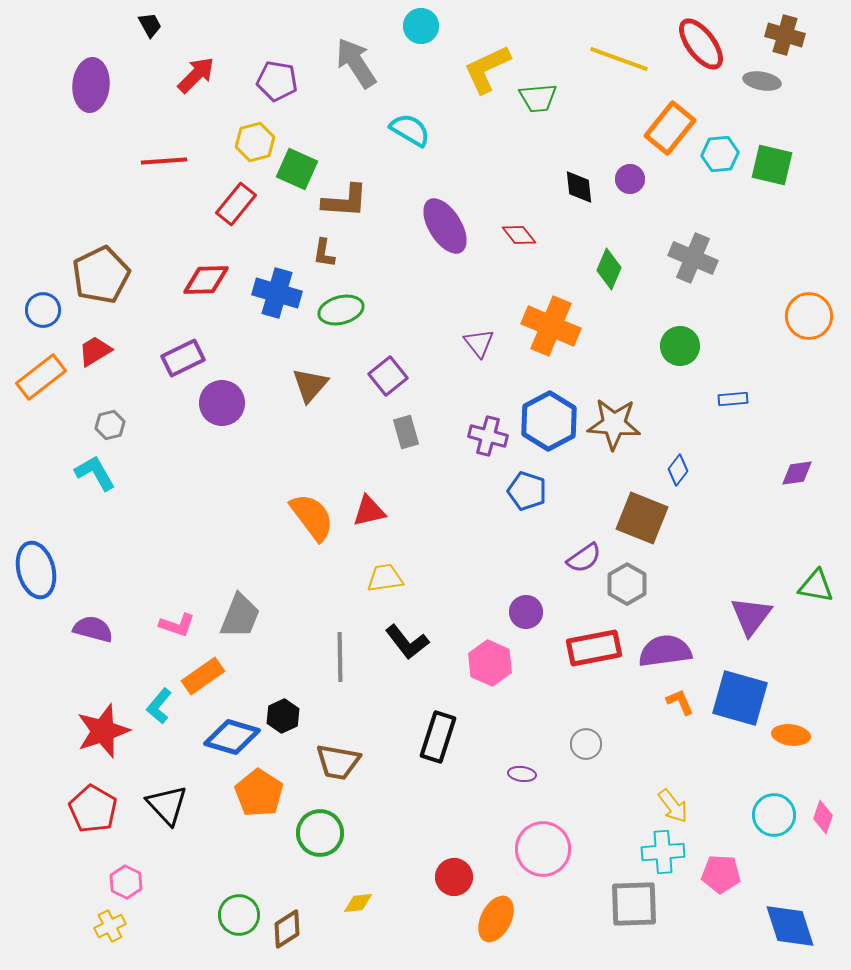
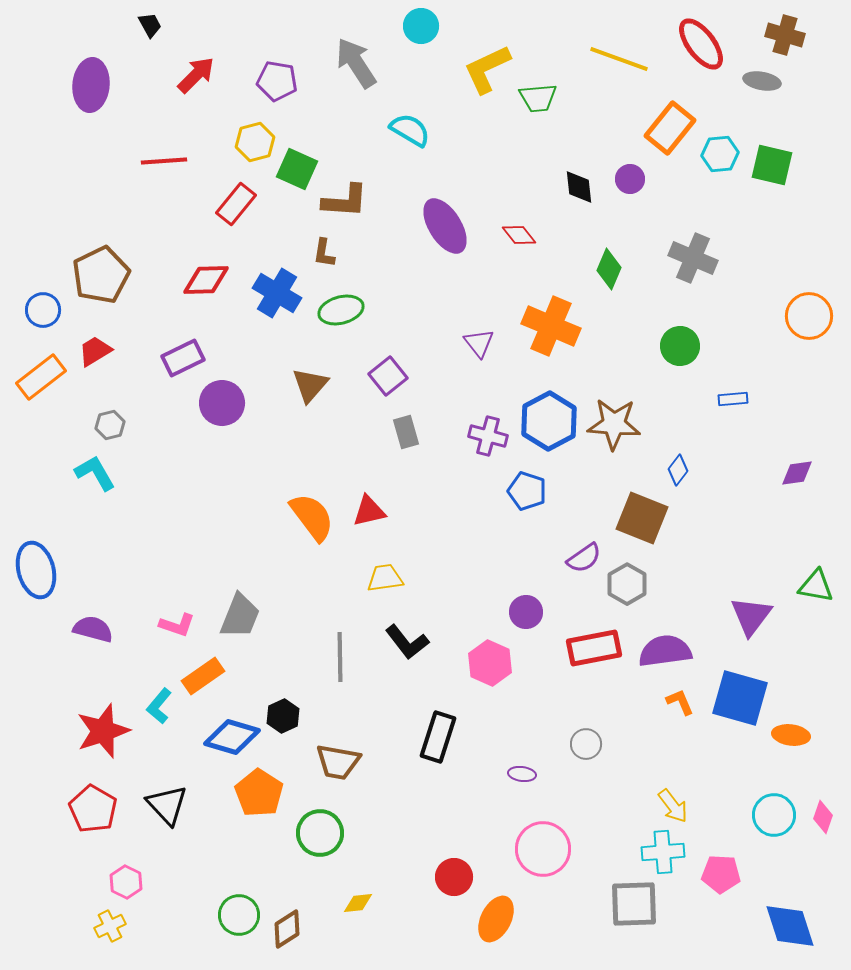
blue cross at (277, 293): rotated 15 degrees clockwise
